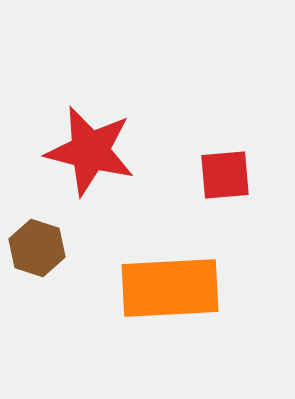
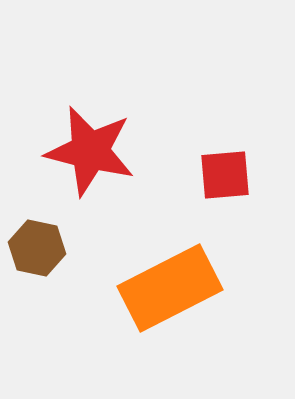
brown hexagon: rotated 6 degrees counterclockwise
orange rectangle: rotated 24 degrees counterclockwise
